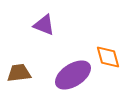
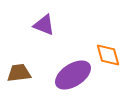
orange diamond: moved 2 px up
